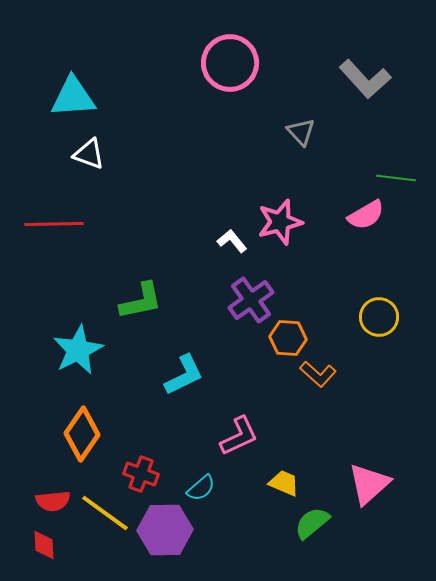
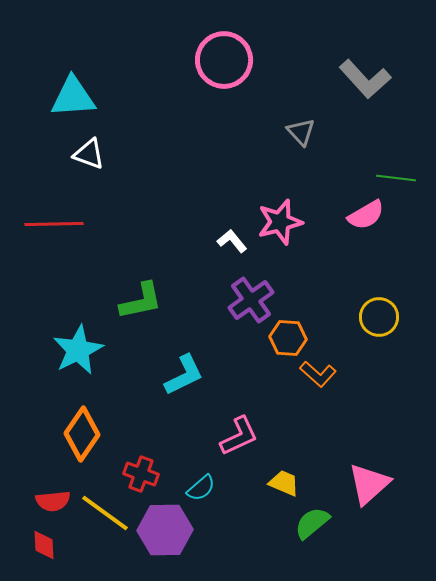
pink circle: moved 6 px left, 3 px up
